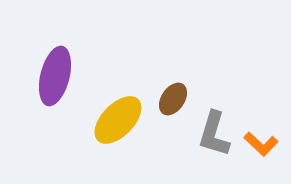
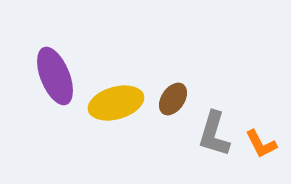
purple ellipse: rotated 36 degrees counterclockwise
yellow ellipse: moved 2 px left, 17 px up; rotated 30 degrees clockwise
orange L-shape: rotated 20 degrees clockwise
